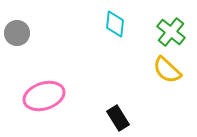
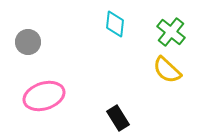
gray circle: moved 11 px right, 9 px down
